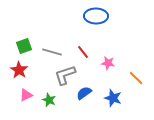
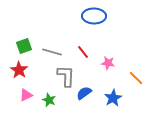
blue ellipse: moved 2 px left
gray L-shape: moved 1 px right, 1 px down; rotated 110 degrees clockwise
blue star: rotated 24 degrees clockwise
